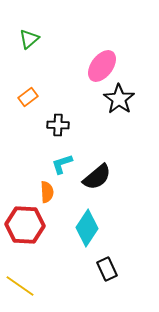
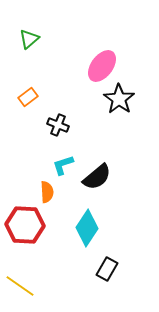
black cross: rotated 20 degrees clockwise
cyan L-shape: moved 1 px right, 1 px down
black rectangle: rotated 55 degrees clockwise
